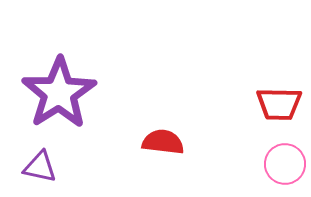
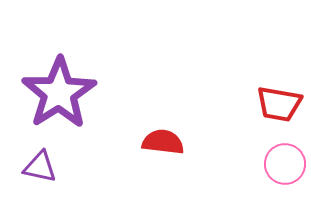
red trapezoid: rotated 9 degrees clockwise
